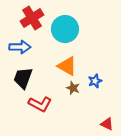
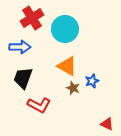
blue star: moved 3 px left
red L-shape: moved 1 px left, 1 px down
